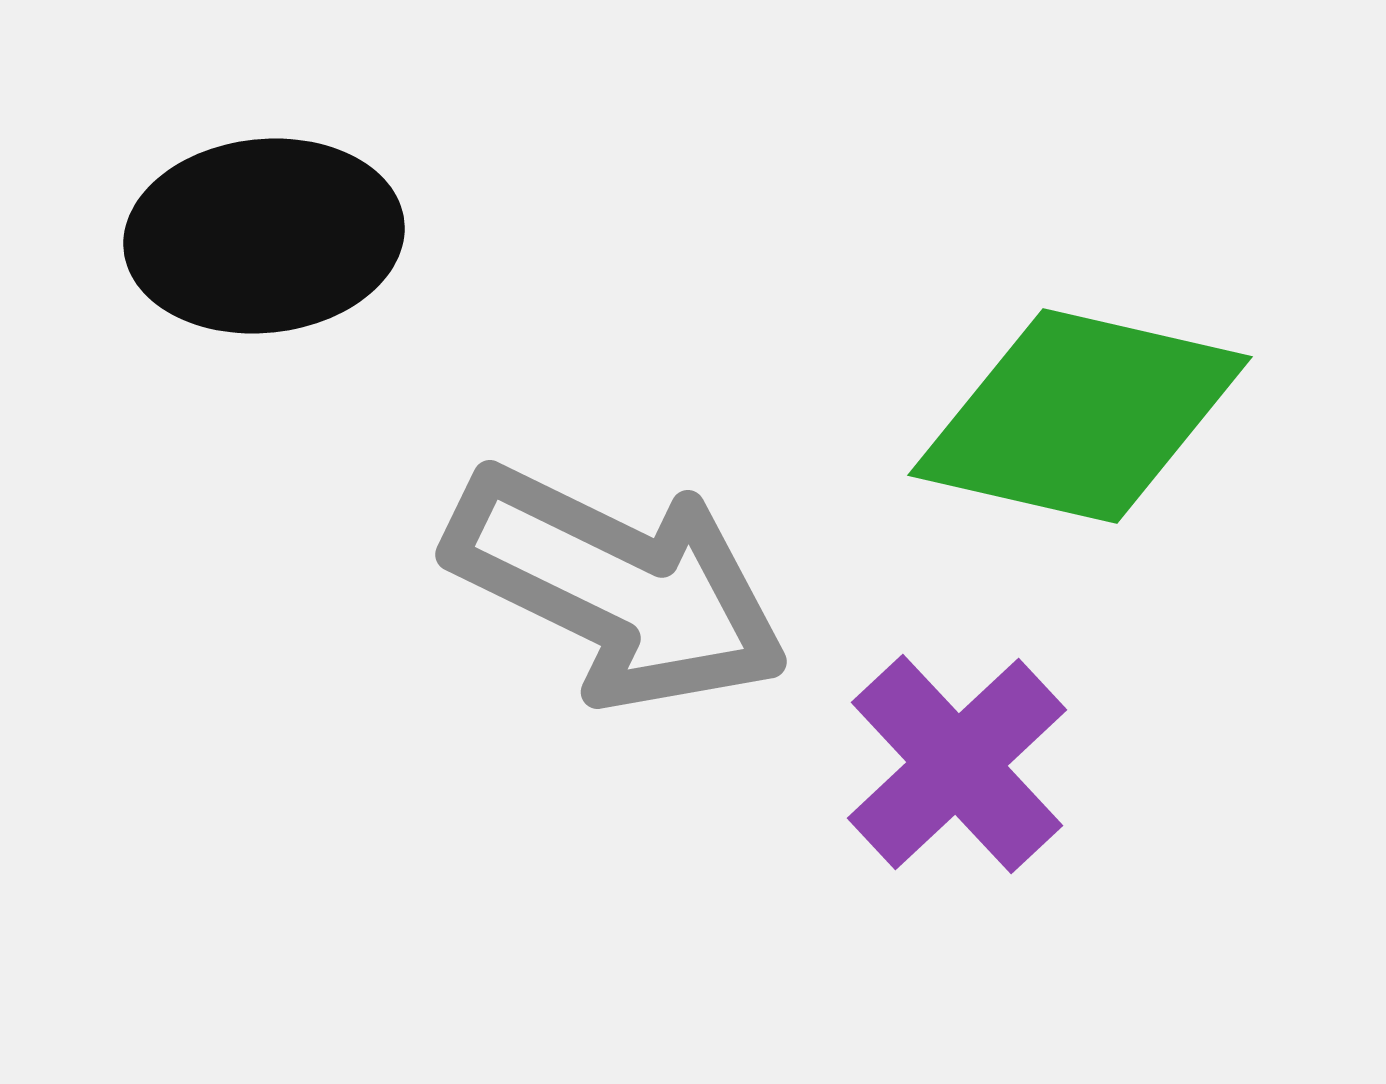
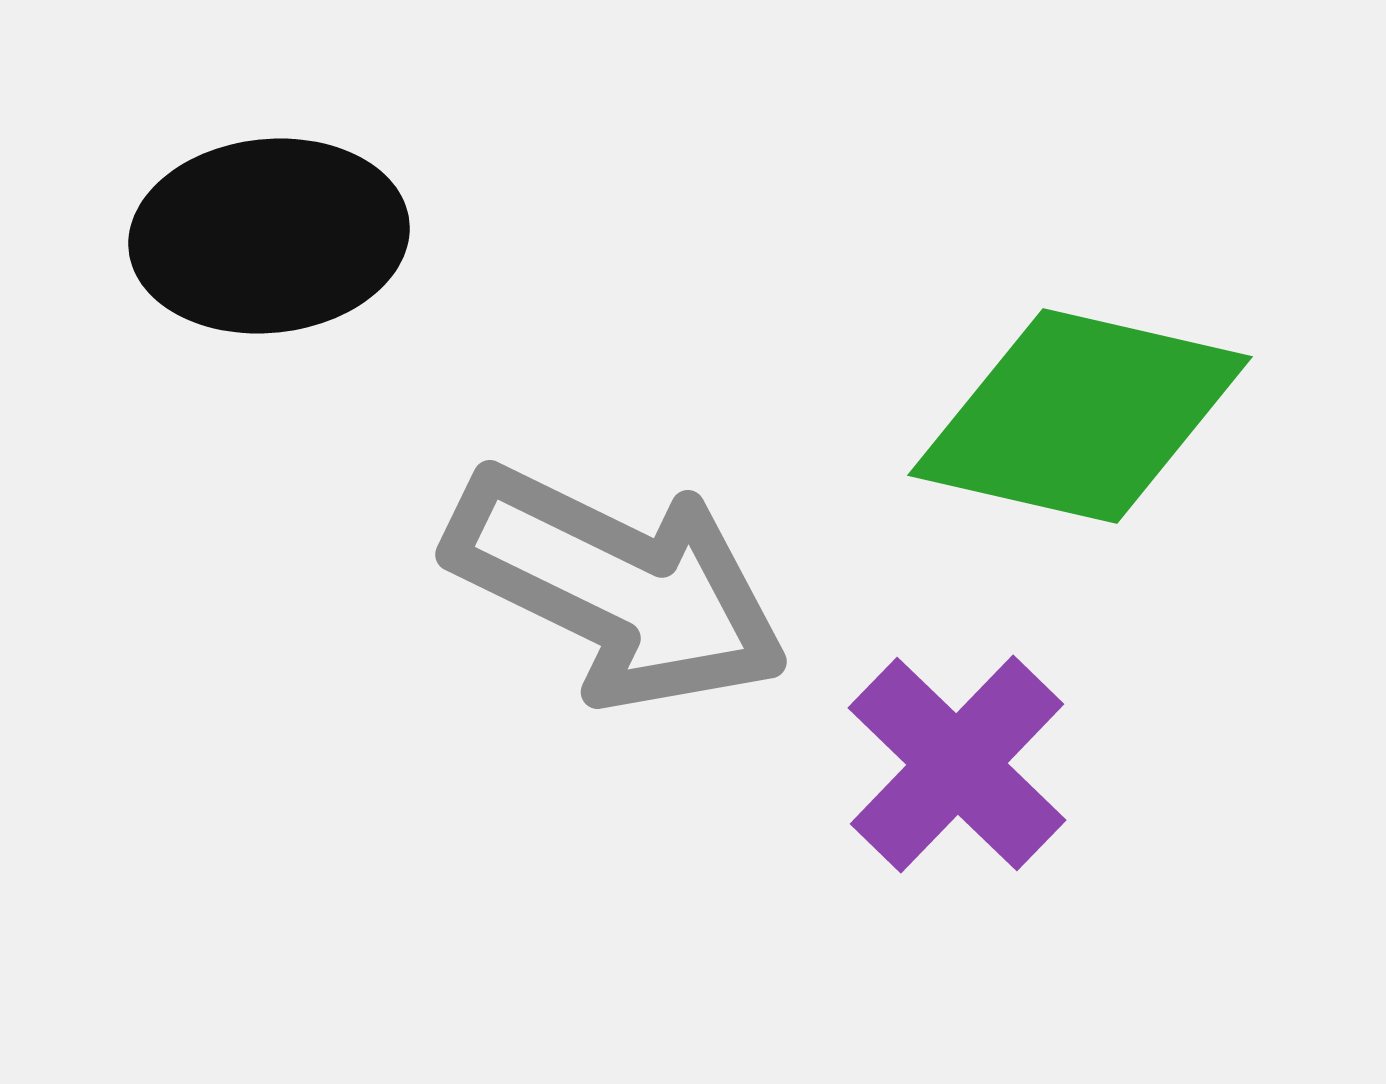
black ellipse: moved 5 px right
purple cross: rotated 3 degrees counterclockwise
